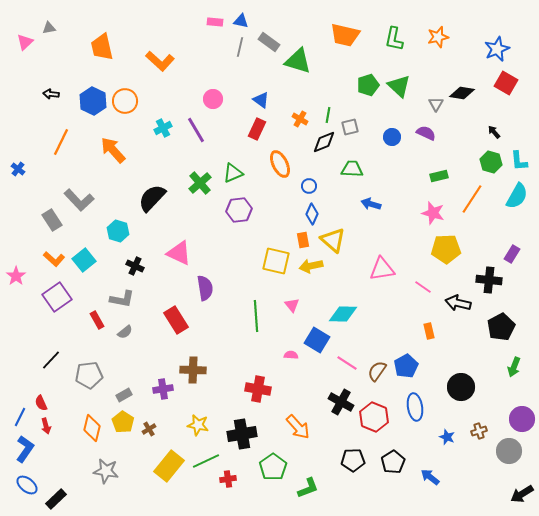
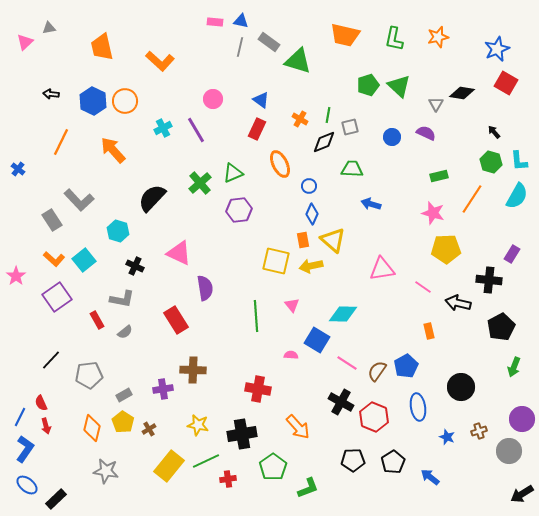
blue ellipse at (415, 407): moved 3 px right
